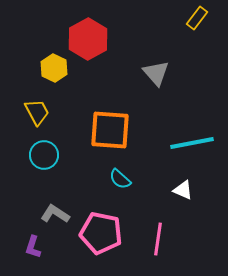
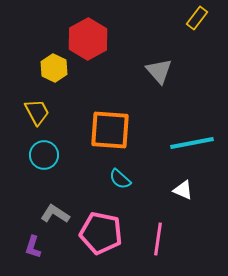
gray triangle: moved 3 px right, 2 px up
